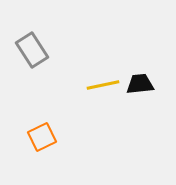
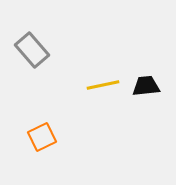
gray rectangle: rotated 8 degrees counterclockwise
black trapezoid: moved 6 px right, 2 px down
